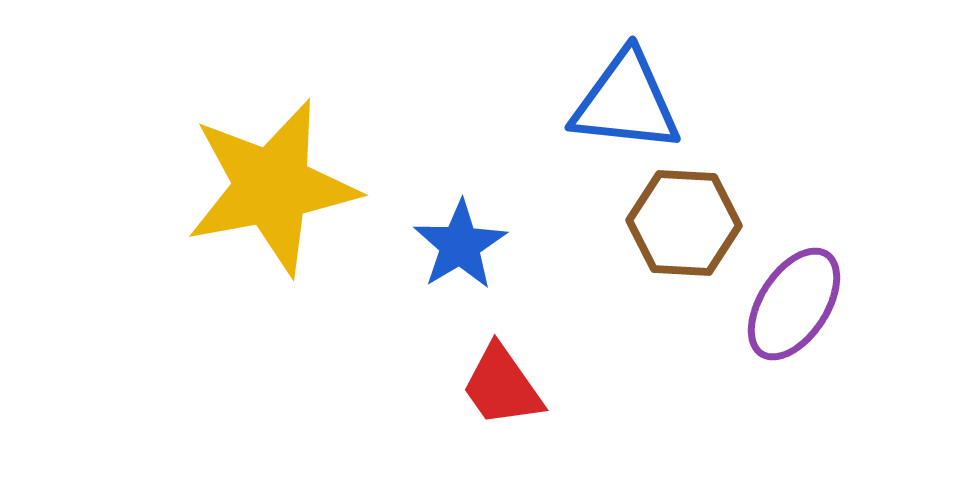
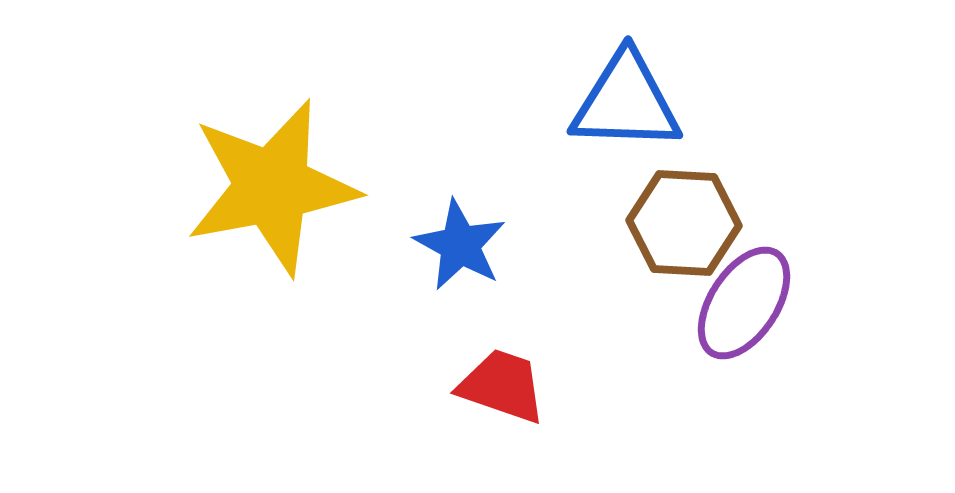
blue triangle: rotated 4 degrees counterclockwise
blue star: rotated 12 degrees counterclockwise
purple ellipse: moved 50 px left, 1 px up
red trapezoid: rotated 144 degrees clockwise
